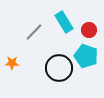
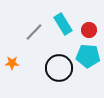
cyan rectangle: moved 1 px left, 2 px down
cyan pentagon: moved 2 px right; rotated 15 degrees counterclockwise
